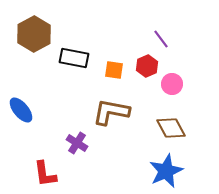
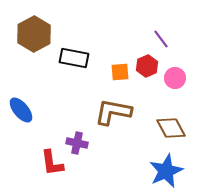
orange square: moved 6 px right, 2 px down; rotated 12 degrees counterclockwise
pink circle: moved 3 px right, 6 px up
brown L-shape: moved 2 px right
purple cross: rotated 20 degrees counterclockwise
red L-shape: moved 7 px right, 11 px up
